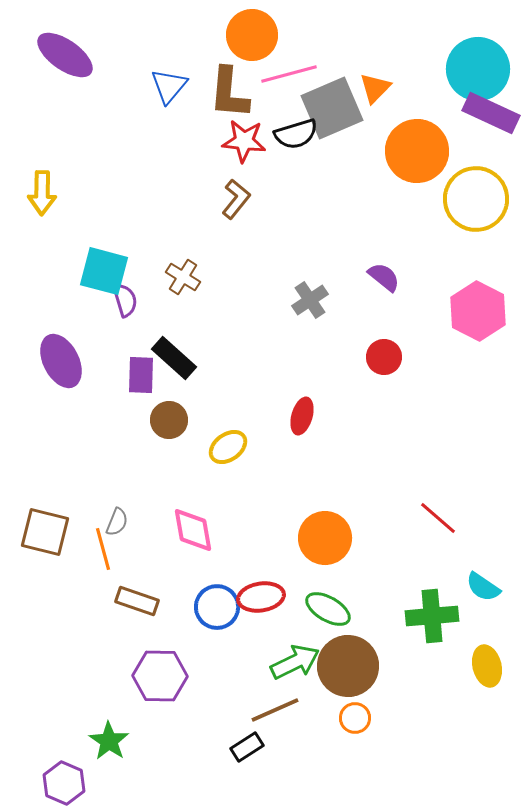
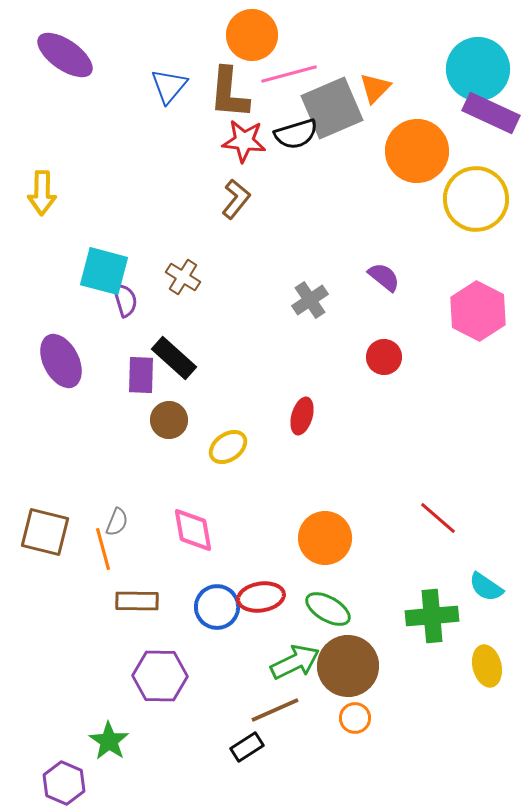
cyan semicircle at (483, 587): moved 3 px right
brown rectangle at (137, 601): rotated 18 degrees counterclockwise
